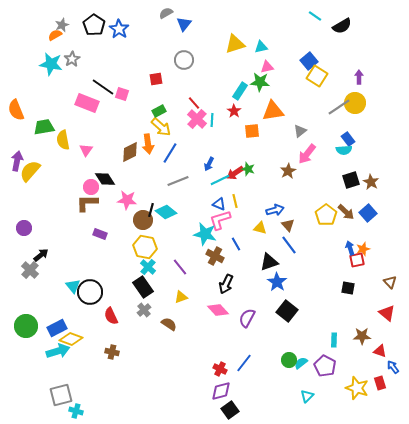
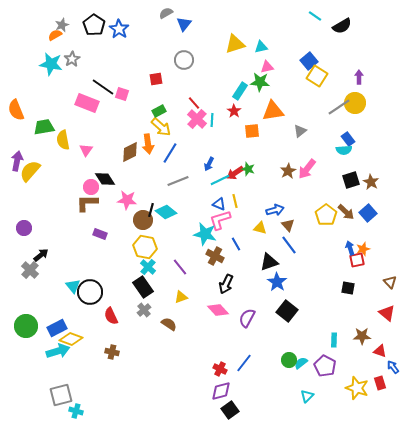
pink arrow at (307, 154): moved 15 px down
